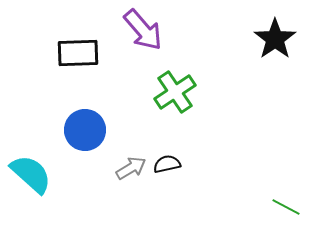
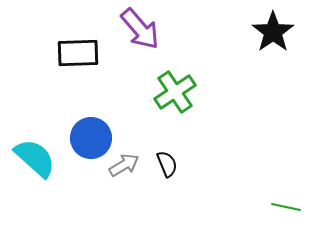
purple arrow: moved 3 px left, 1 px up
black star: moved 2 px left, 7 px up
blue circle: moved 6 px right, 8 px down
black semicircle: rotated 80 degrees clockwise
gray arrow: moved 7 px left, 3 px up
cyan semicircle: moved 4 px right, 16 px up
green line: rotated 16 degrees counterclockwise
